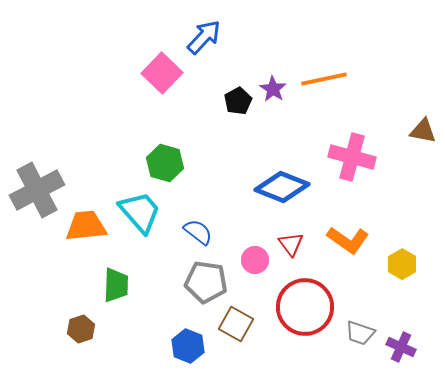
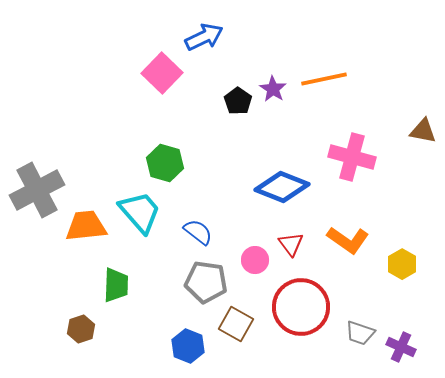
blue arrow: rotated 21 degrees clockwise
black pentagon: rotated 8 degrees counterclockwise
red circle: moved 4 px left
